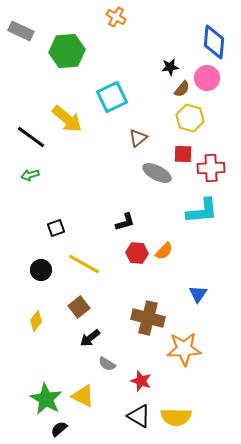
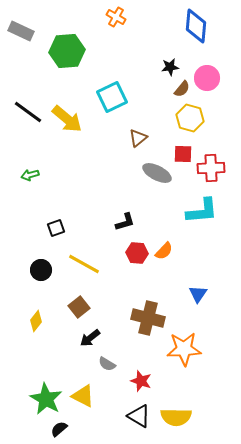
blue diamond: moved 18 px left, 16 px up
black line: moved 3 px left, 25 px up
